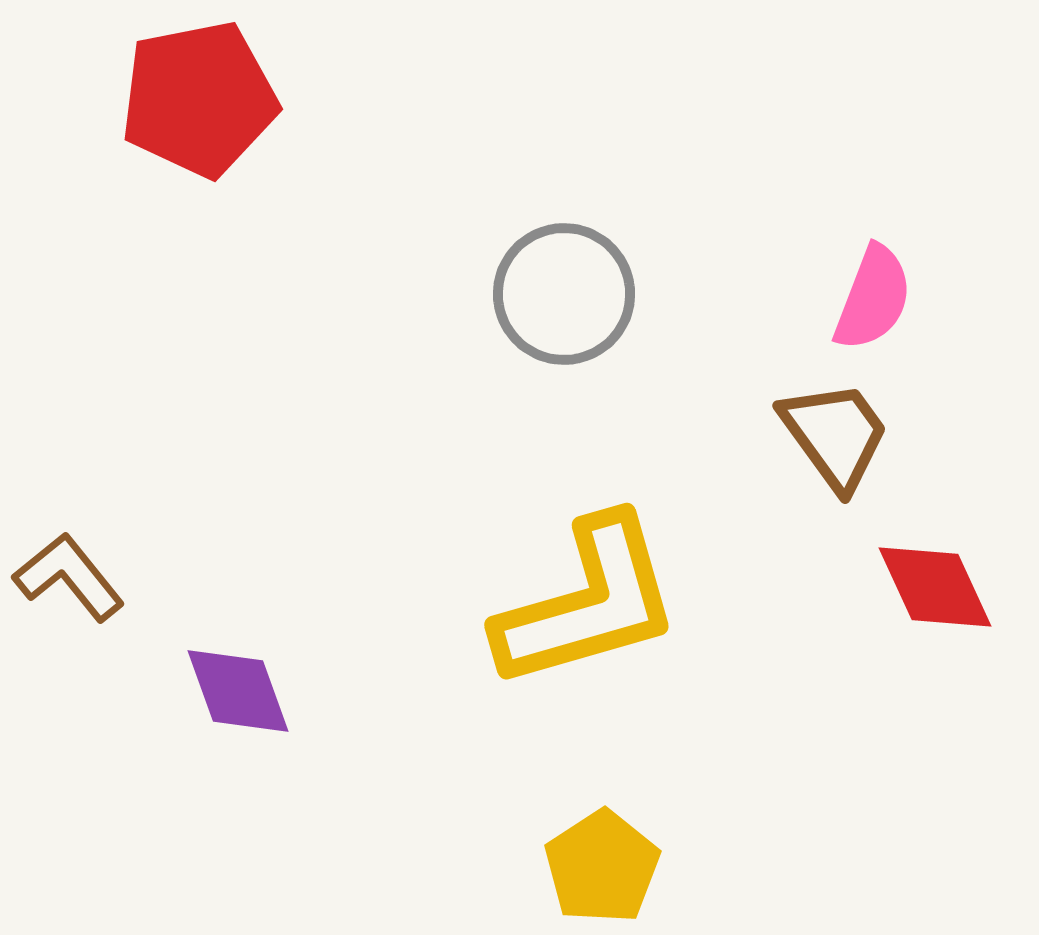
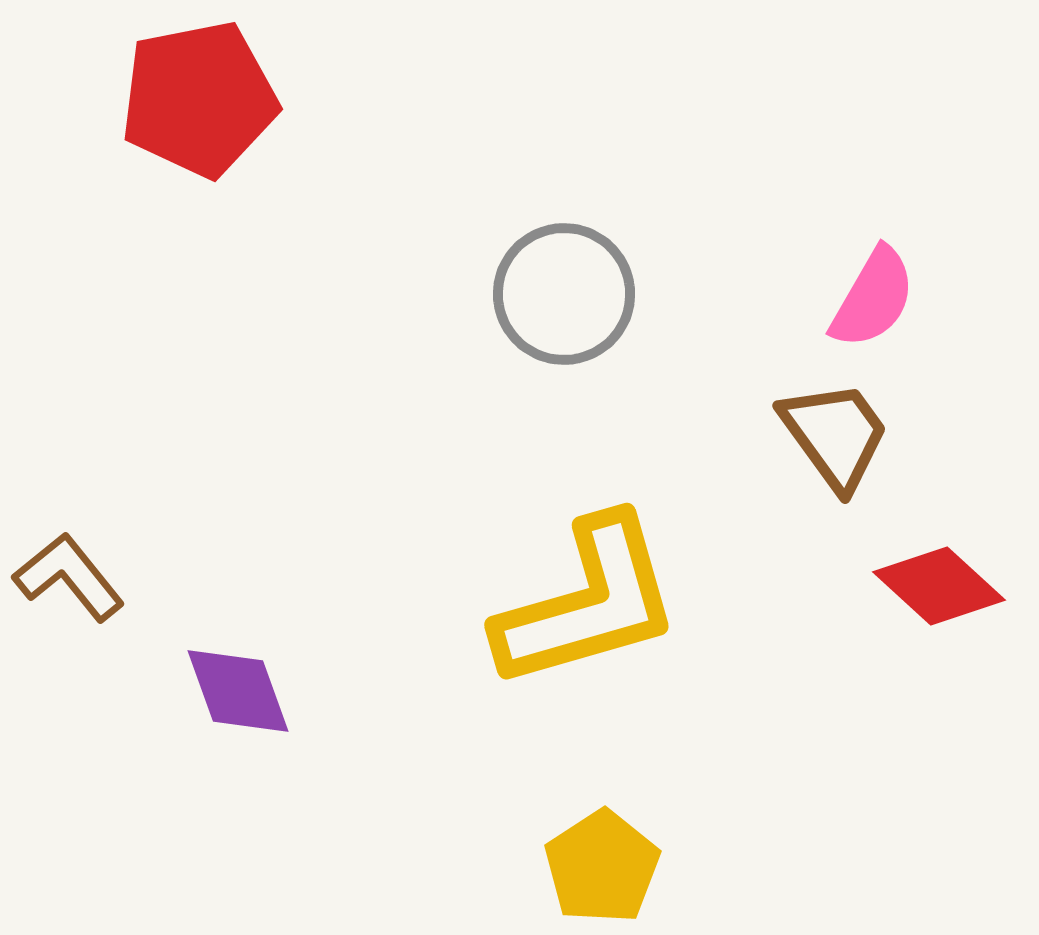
pink semicircle: rotated 9 degrees clockwise
red diamond: moved 4 px right, 1 px up; rotated 23 degrees counterclockwise
